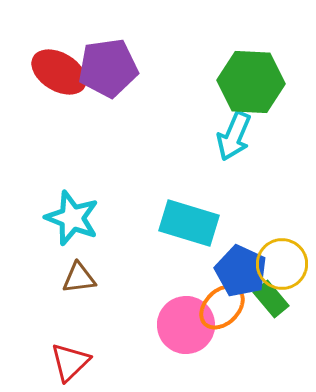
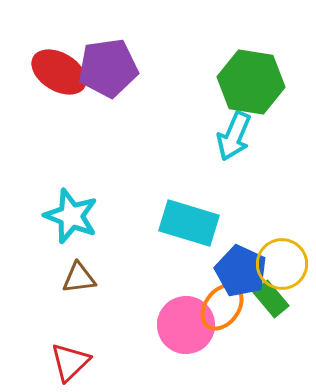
green hexagon: rotated 6 degrees clockwise
cyan star: moved 1 px left, 2 px up
orange ellipse: rotated 9 degrees counterclockwise
